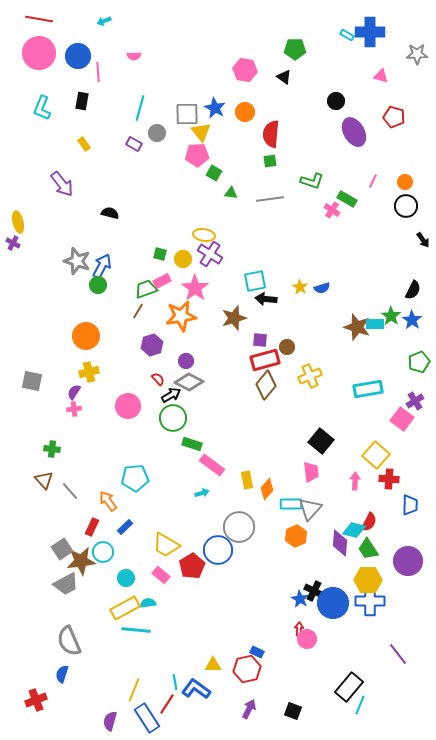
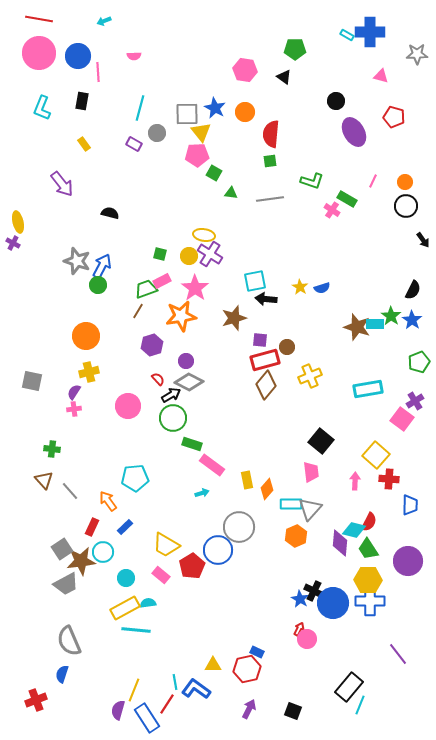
yellow circle at (183, 259): moved 6 px right, 3 px up
red arrow at (299, 629): rotated 24 degrees clockwise
purple semicircle at (110, 721): moved 8 px right, 11 px up
